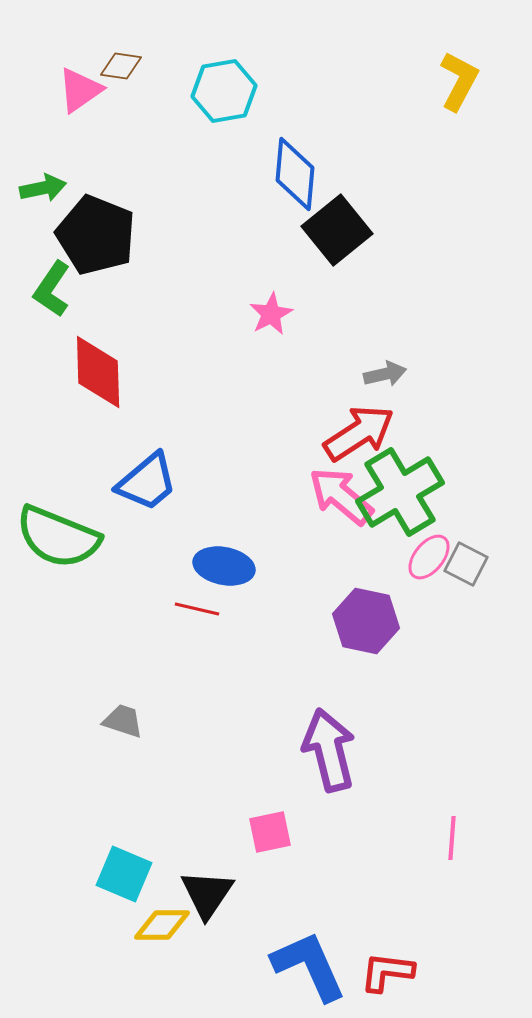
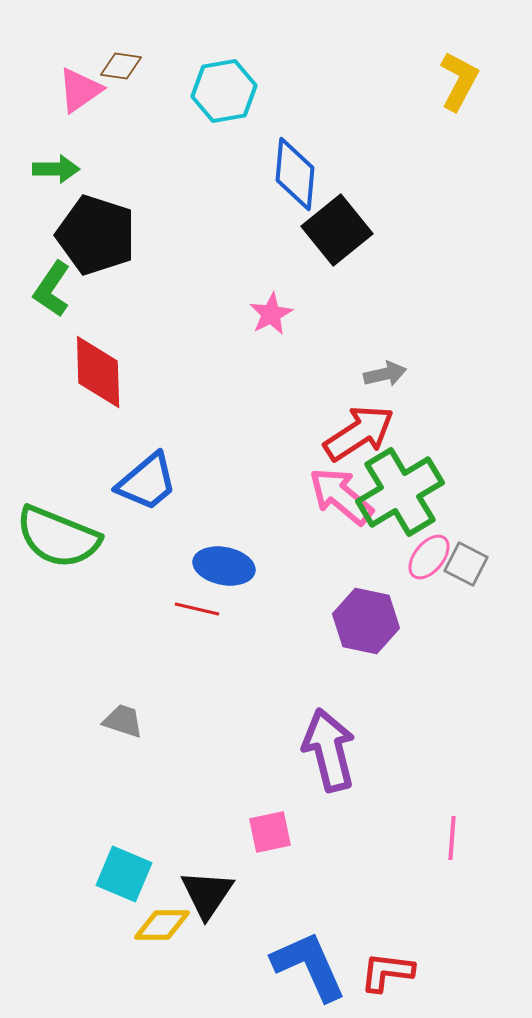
green arrow: moved 13 px right, 19 px up; rotated 12 degrees clockwise
black pentagon: rotated 4 degrees counterclockwise
